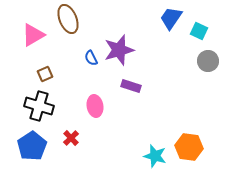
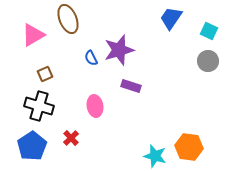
cyan square: moved 10 px right
